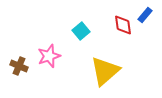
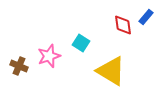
blue rectangle: moved 1 px right, 2 px down
cyan square: moved 12 px down; rotated 18 degrees counterclockwise
yellow triangle: moved 6 px right; rotated 48 degrees counterclockwise
